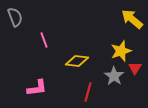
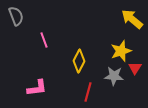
gray semicircle: moved 1 px right, 1 px up
yellow diamond: moved 2 px right; rotated 70 degrees counterclockwise
gray star: rotated 30 degrees counterclockwise
